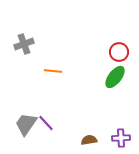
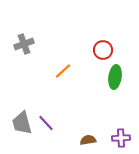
red circle: moved 16 px left, 2 px up
orange line: moved 10 px right; rotated 48 degrees counterclockwise
green ellipse: rotated 30 degrees counterclockwise
gray trapezoid: moved 4 px left, 1 px up; rotated 50 degrees counterclockwise
brown semicircle: moved 1 px left
